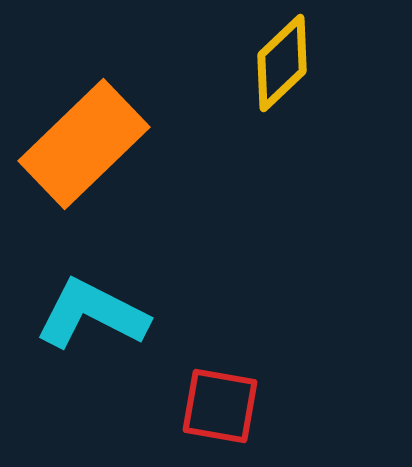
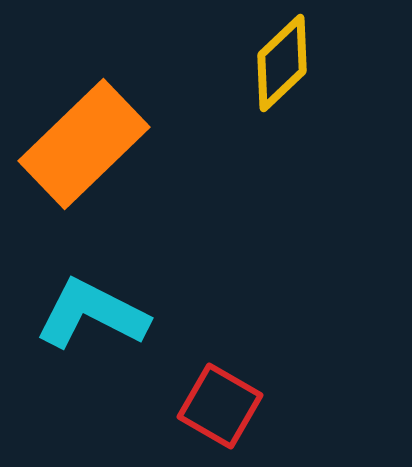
red square: rotated 20 degrees clockwise
